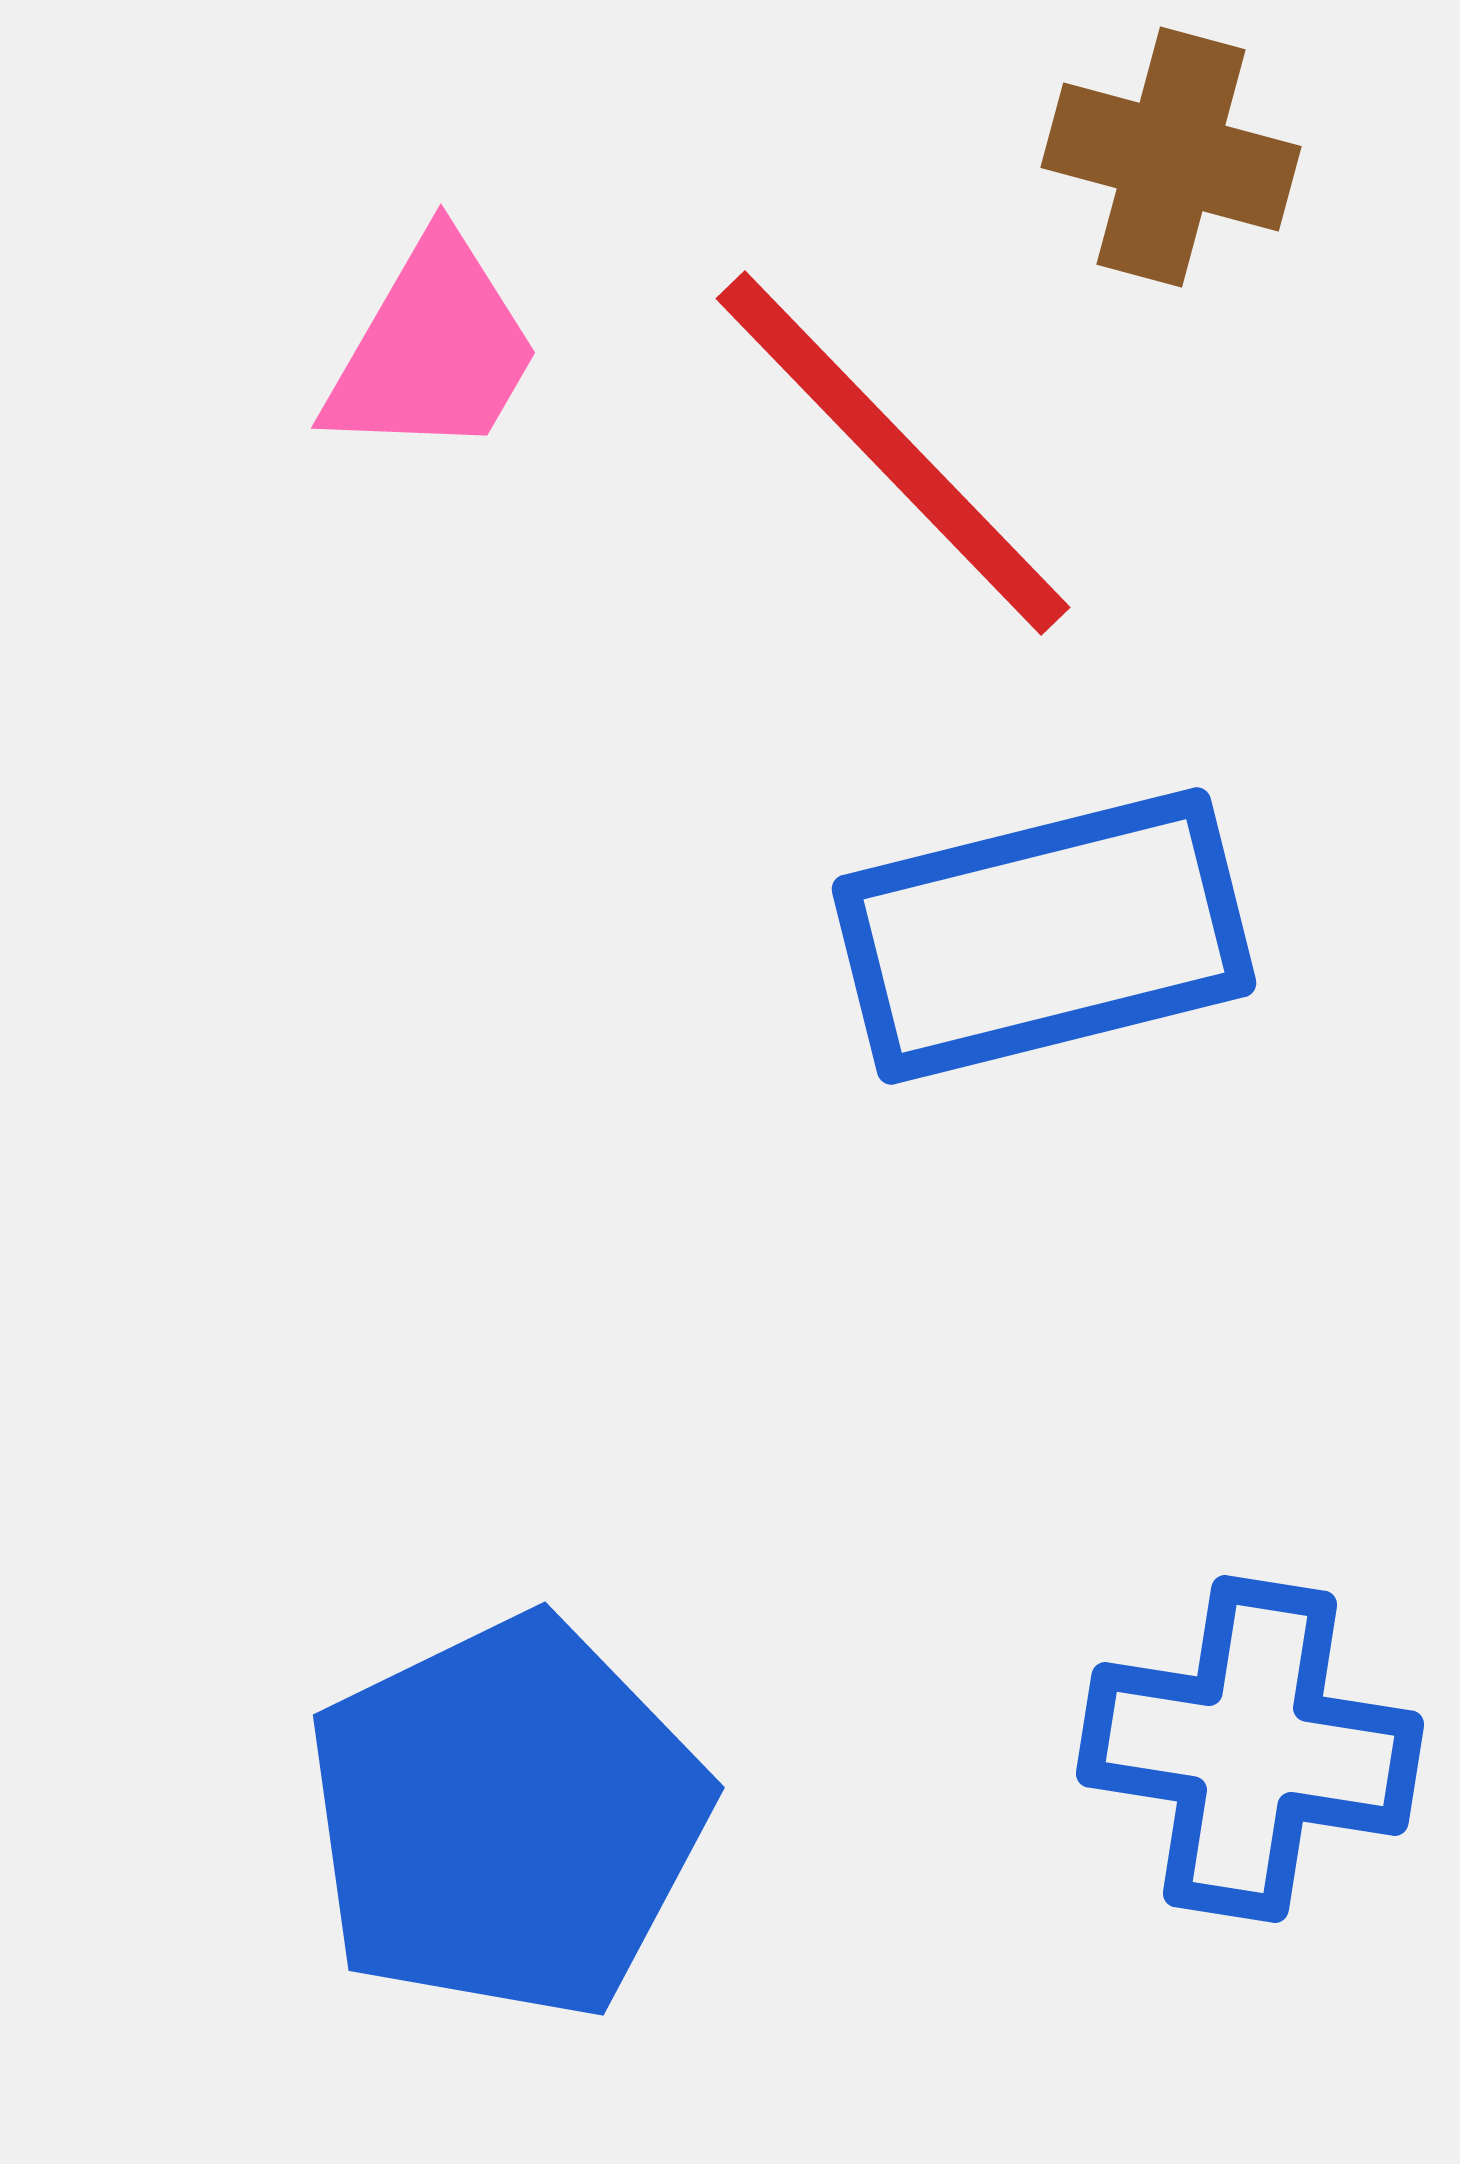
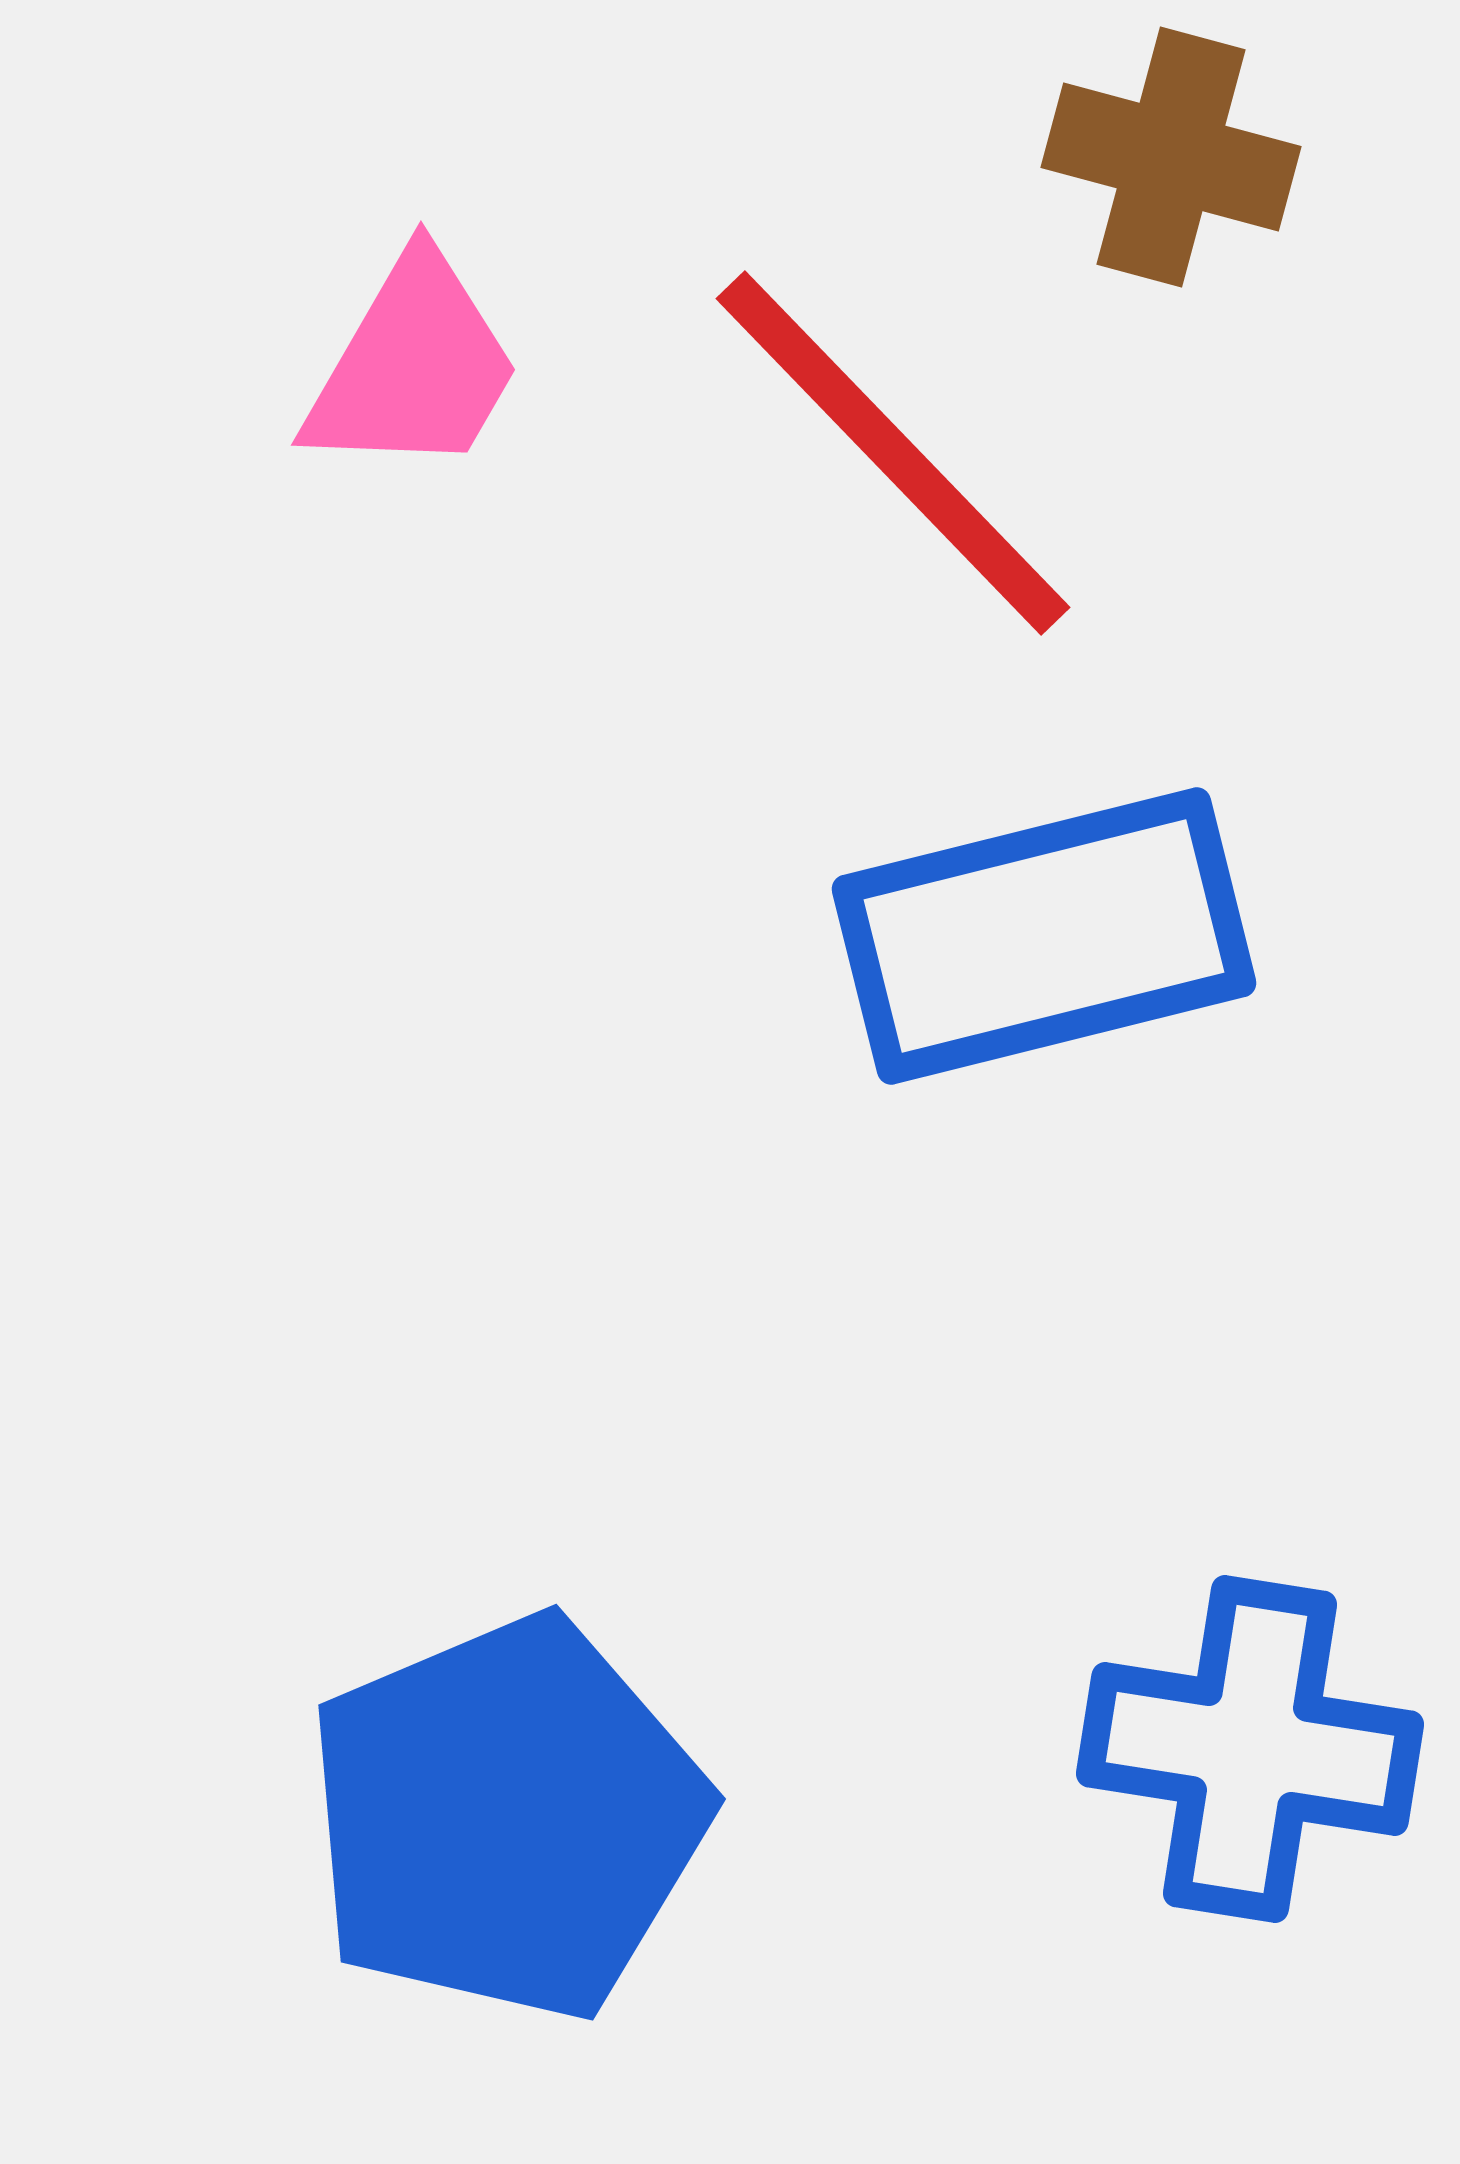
pink trapezoid: moved 20 px left, 17 px down
blue pentagon: rotated 3 degrees clockwise
